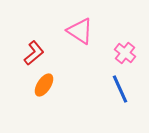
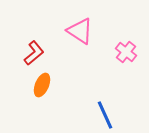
pink cross: moved 1 px right, 1 px up
orange ellipse: moved 2 px left; rotated 10 degrees counterclockwise
blue line: moved 15 px left, 26 px down
